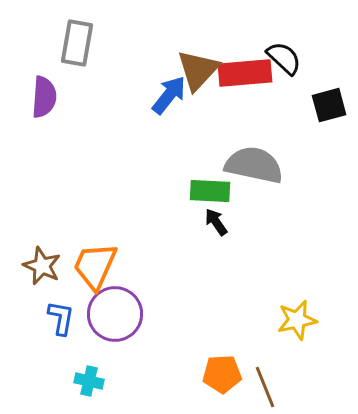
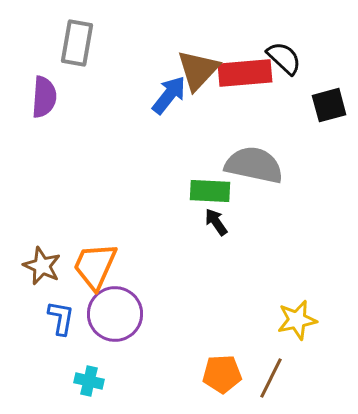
brown line: moved 6 px right, 9 px up; rotated 48 degrees clockwise
